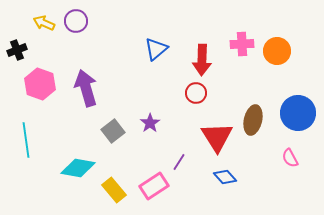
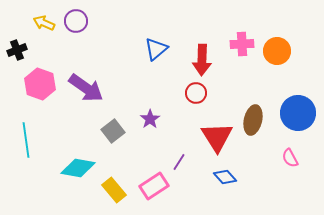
purple arrow: rotated 141 degrees clockwise
purple star: moved 4 px up
